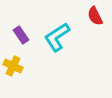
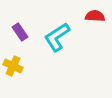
red semicircle: rotated 120 degrees clockwise
purple rectangle: moved 1 px left, 3 px up
